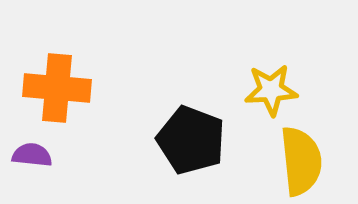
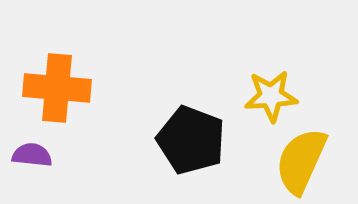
yellow star: moved 6 px down
yellow semicircle: rotated 150 degrees counterclockwise
